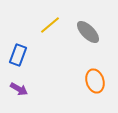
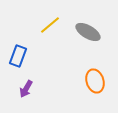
gray ellipse: rotated 15 degrees counterclockwise
blue rectangle: moved 1 px down
purple arrow: moved 7 px right; rotated 90 degrees clockwise
